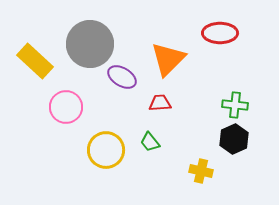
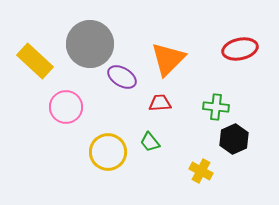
red ellipse: moved 20 px right, 16 px down; rotated 12 degrees counterclockwise
green cross: moved 19 px left, 2 px down
yellow circle: moved 2 px right, 2 px down
yellow cross: rotated 15 degrees clockwise
